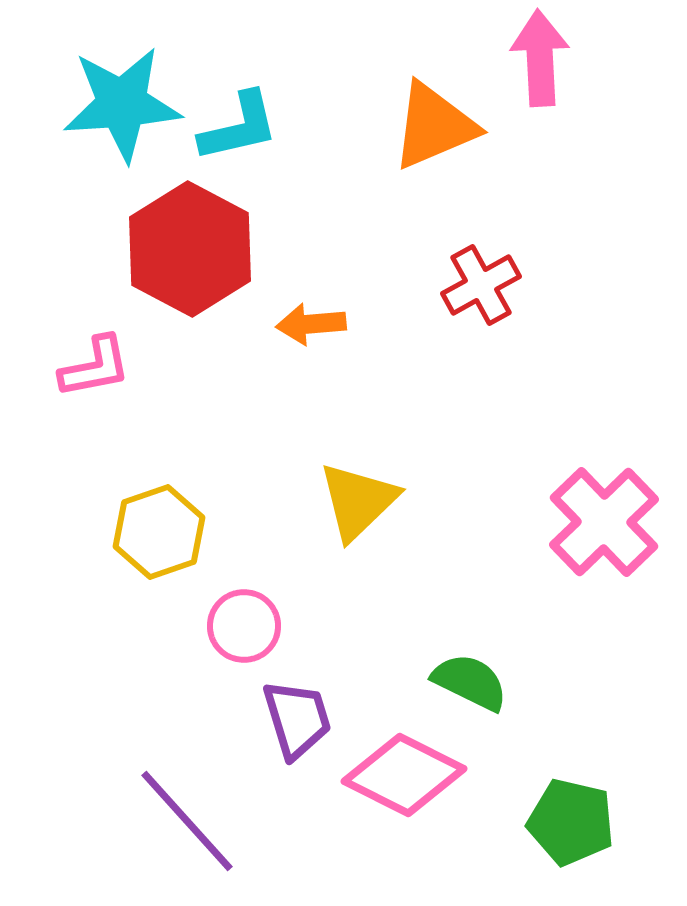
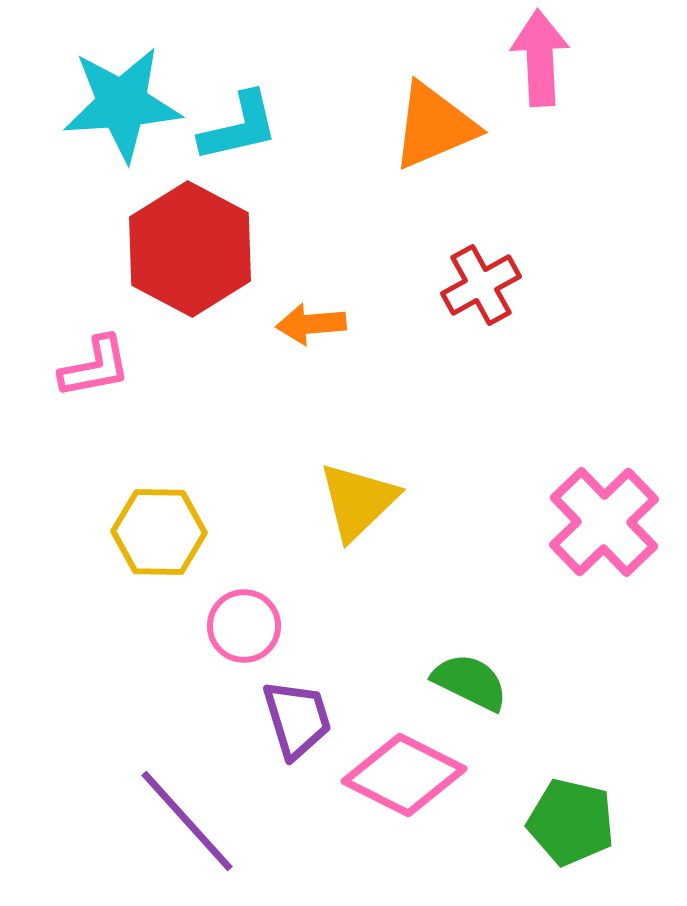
yellow hexagon: rotated 20 degrees clockwise
